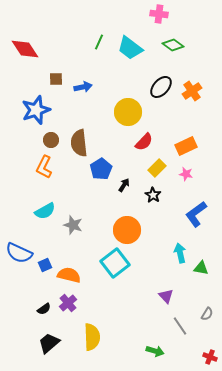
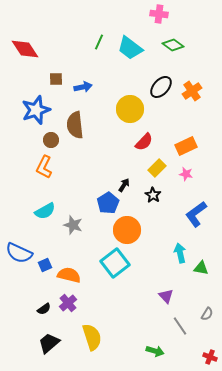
yellow circle: moved 2 px right, 3 px up
brown semicircle: moved 4 px left, 18 px up
blue pentagon: moved 7 px right, 34 px down
yellow semicircle: rotated 16 degrees counterclockwise
